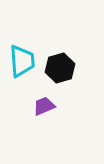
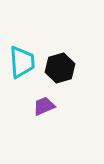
cyan trapezoid: moved 1 px down
